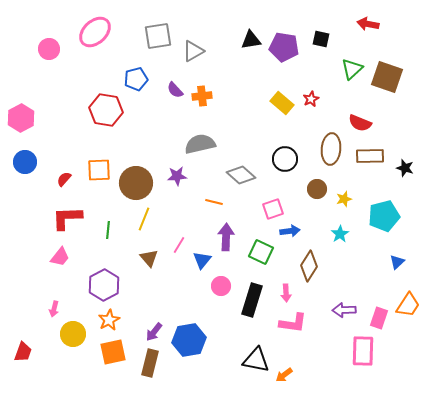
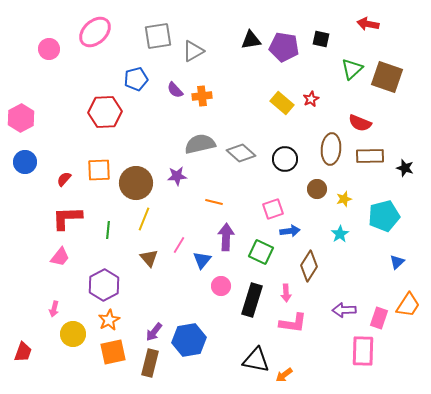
red hexagon at (106, 110): moved 1 px left, 2 px down; rotated 12 degrees counterclockwise
gray diamond at (241, 175): moved 22 px up
